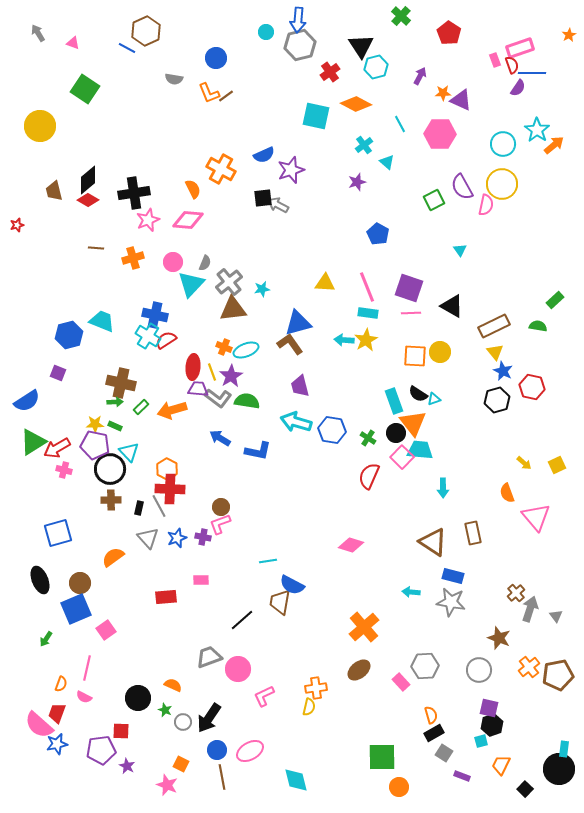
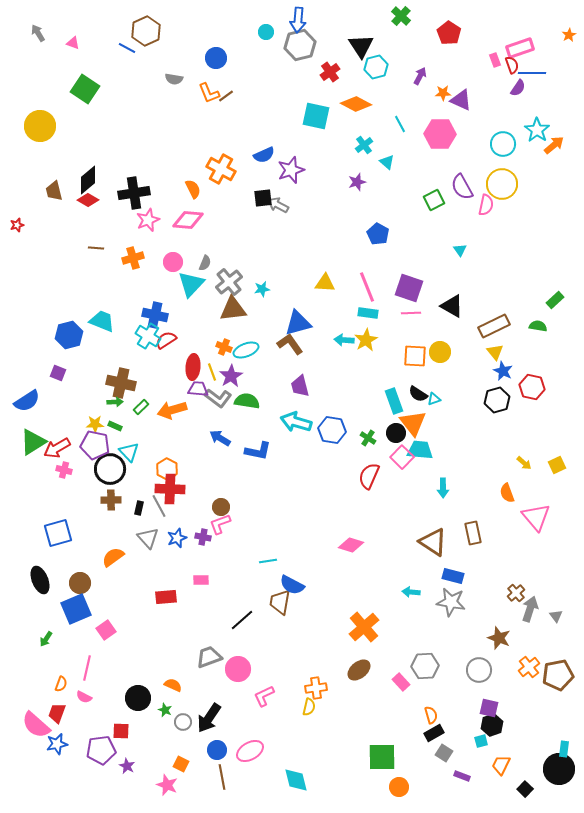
pink semicircle at (39, 725): moved 3 px left
